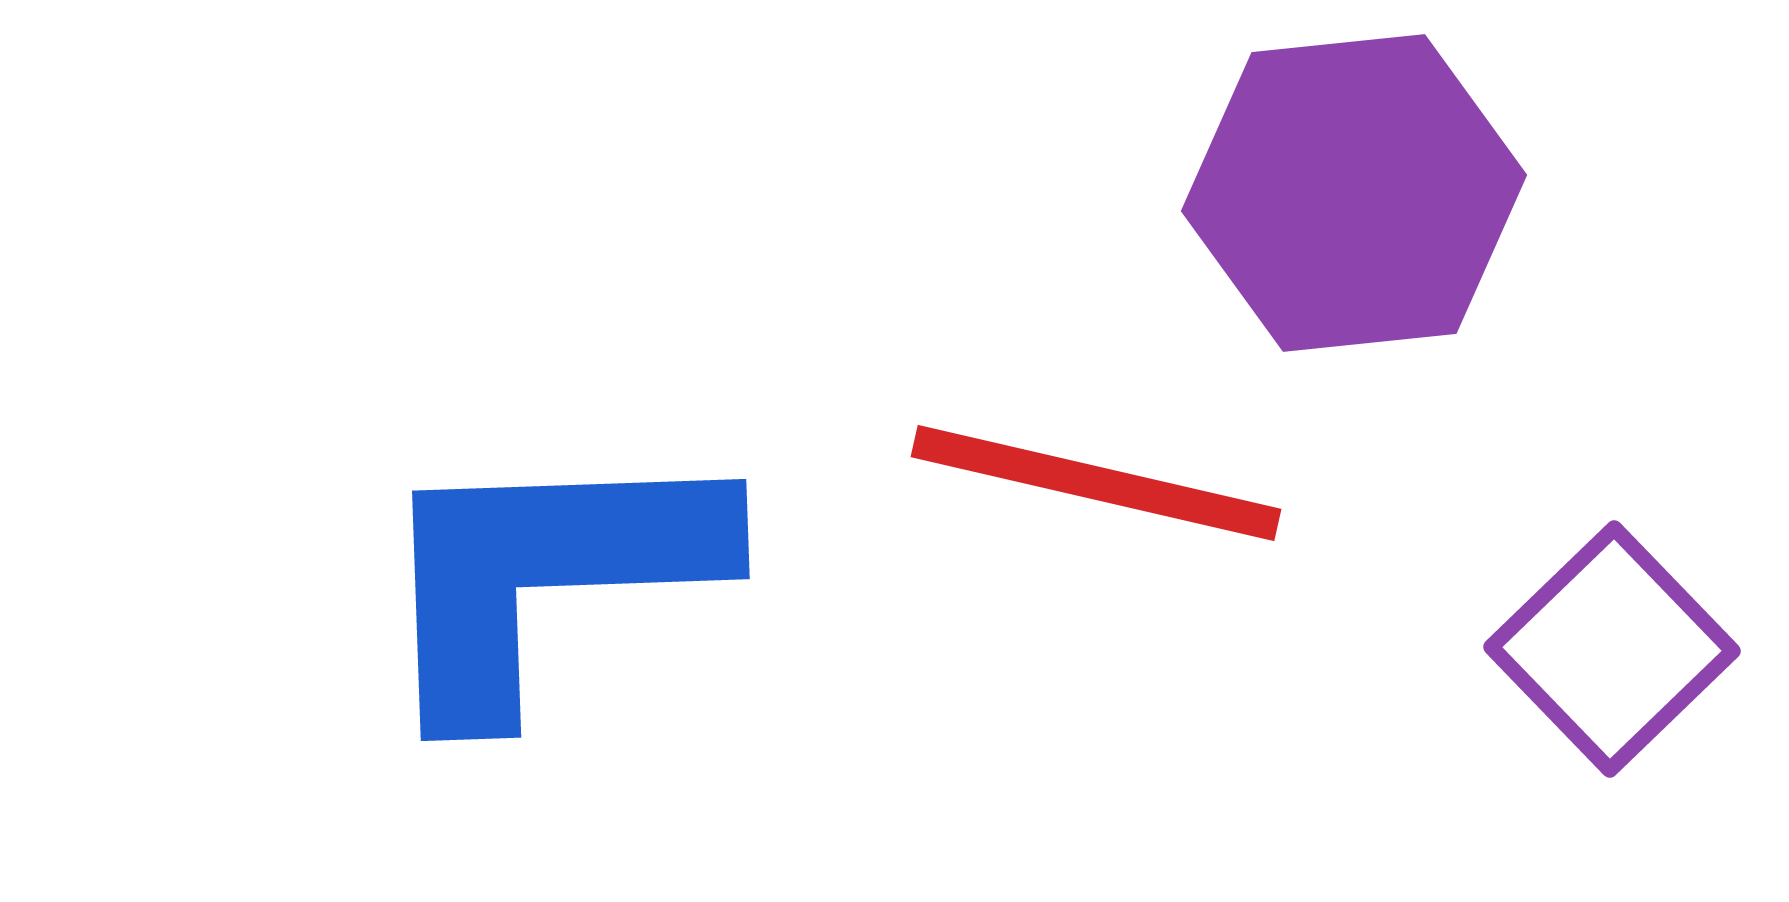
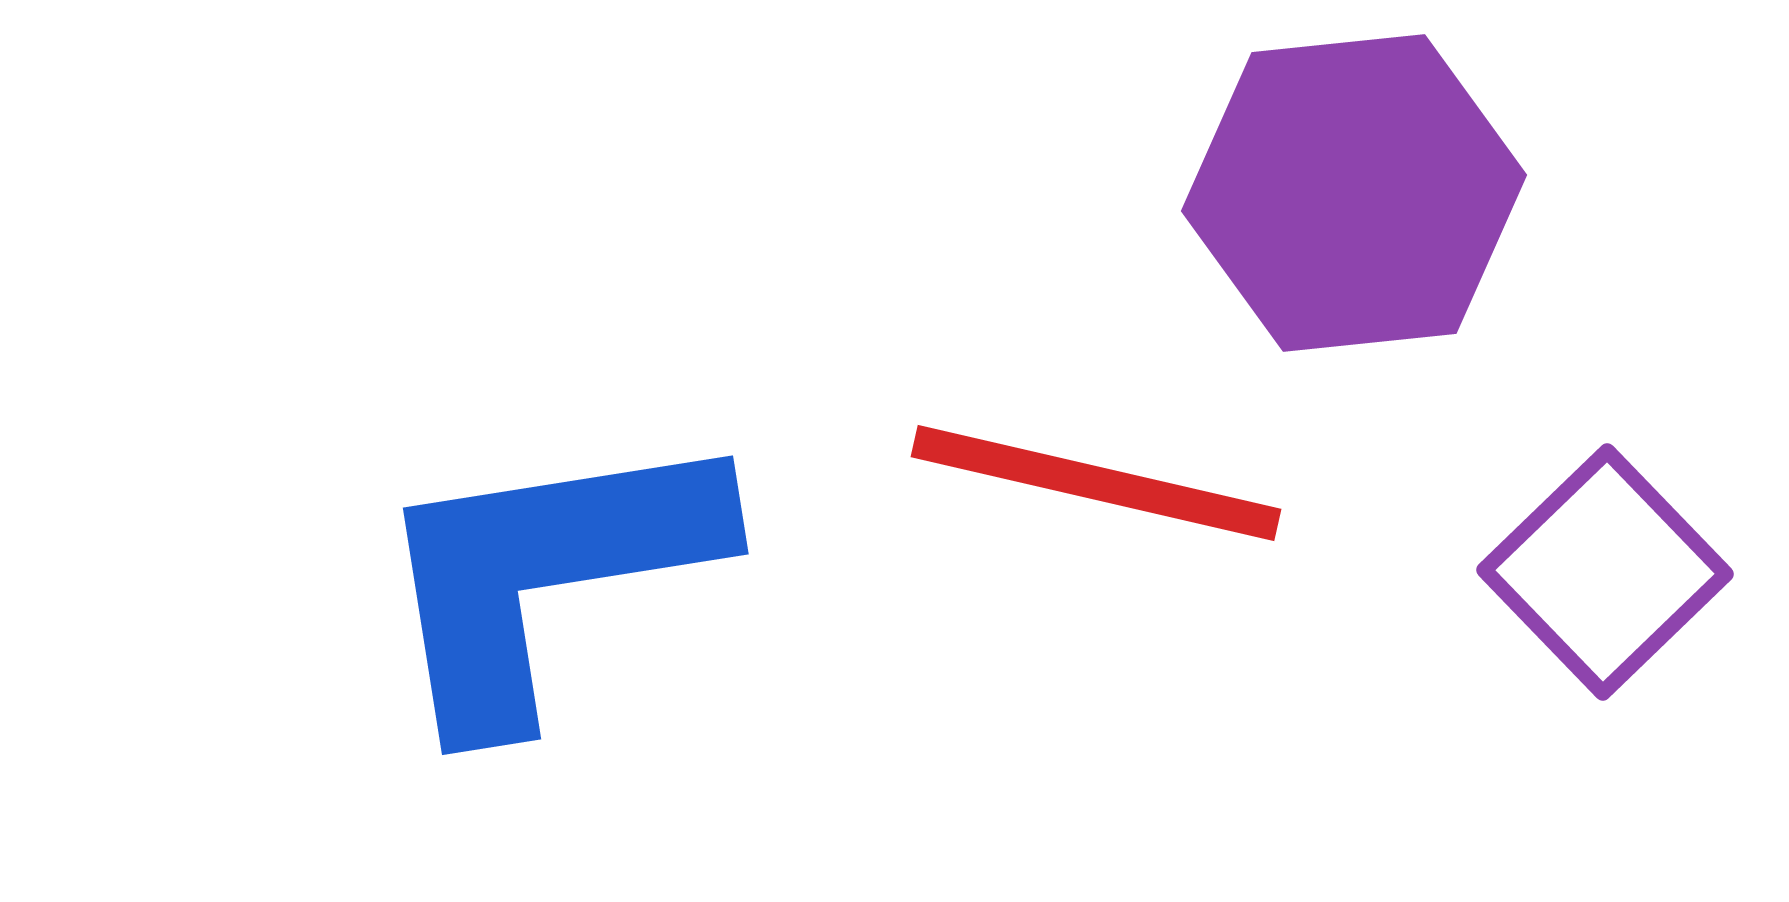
blue L-shape: rotated 7 degrees counterclockwise
purple square: moved 7 px left, 77 px up
